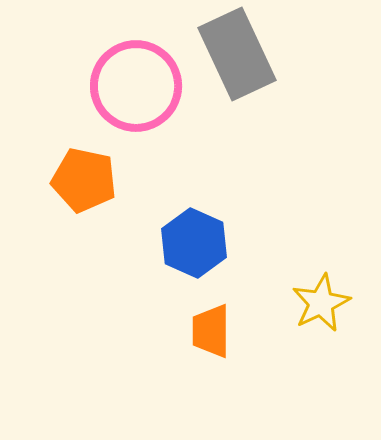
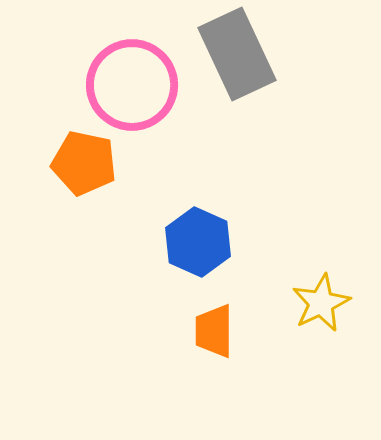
pink circle: moved 4 px left, 1 px up
orange pentagon: moved 17 px up
blue hexagon: moved 4 px right, 1 px up
orange trapezoid: moved 3 px right
